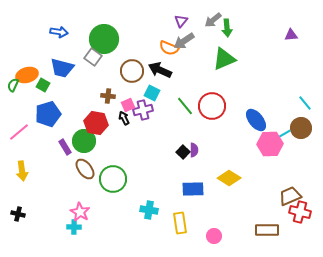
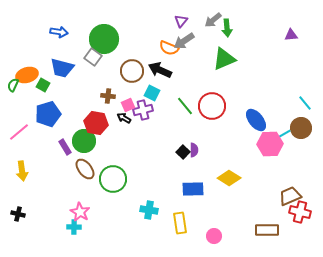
black arrow at (124, 118): rotated 32 degrees counterclockwise
